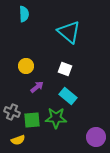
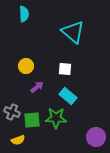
cyan triangle: moved 4 px right
white square: rotated 16 degrees counterclockwise
